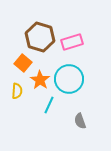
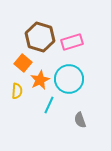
orange star: rotated 12 degrees clockwise
gray semicircle: moved 1 px up
